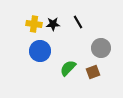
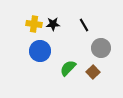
black line: moved 6 px right, 3 px down
brown square: rotated 24 degrees counterclockwise
